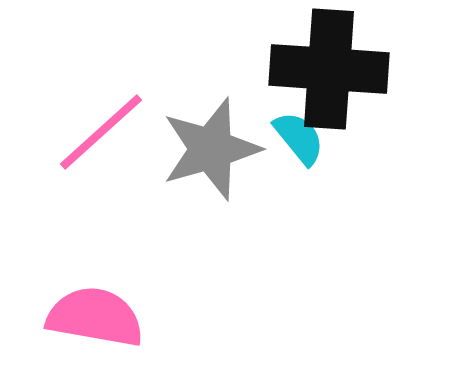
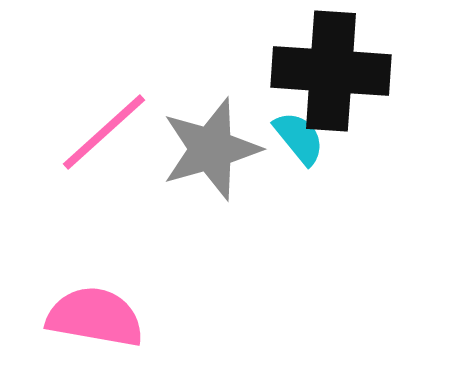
black cross: moved 2 px right, 2 px down
pink line: moved 3 px right
